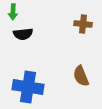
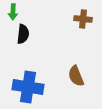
brown cross: moved 5 px up
black semicircle: rotated 78 degrees counterclockwise
brown semicircle: moved 5 px left
